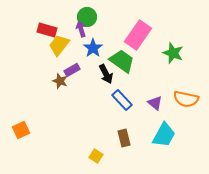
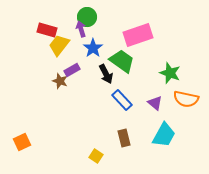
pink rectangle: rotated 36 degrees clockwise
green star: moved 3 px left, 20 px down
orange square: moved 1 px right, 12 px down
